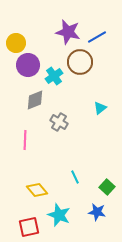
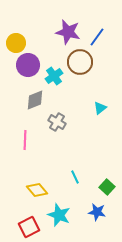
blue line: rotated 24 degrees counterclockwise
gray cross: moved 2 px left
red square: rotated 15 degrees counterclockwise
